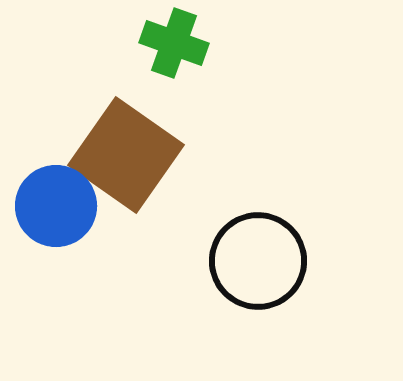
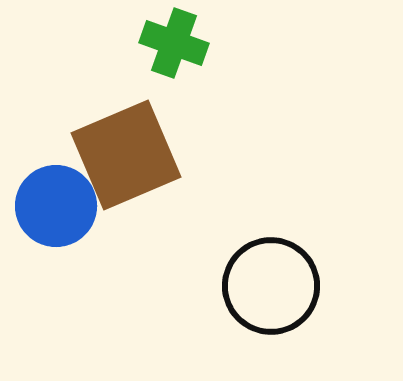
brown square: rotated 32 degrees clockwise
black circle: moved 13 px right, 25 px down
